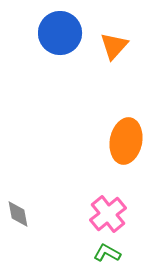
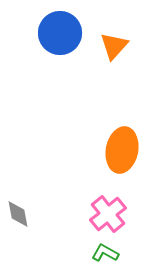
orange ellipse: moved 4 px left, 9 px down
green L-shape: moved 2 px left
